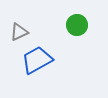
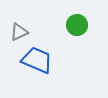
blue trapezoid: rotated 52 degrees clockwise
